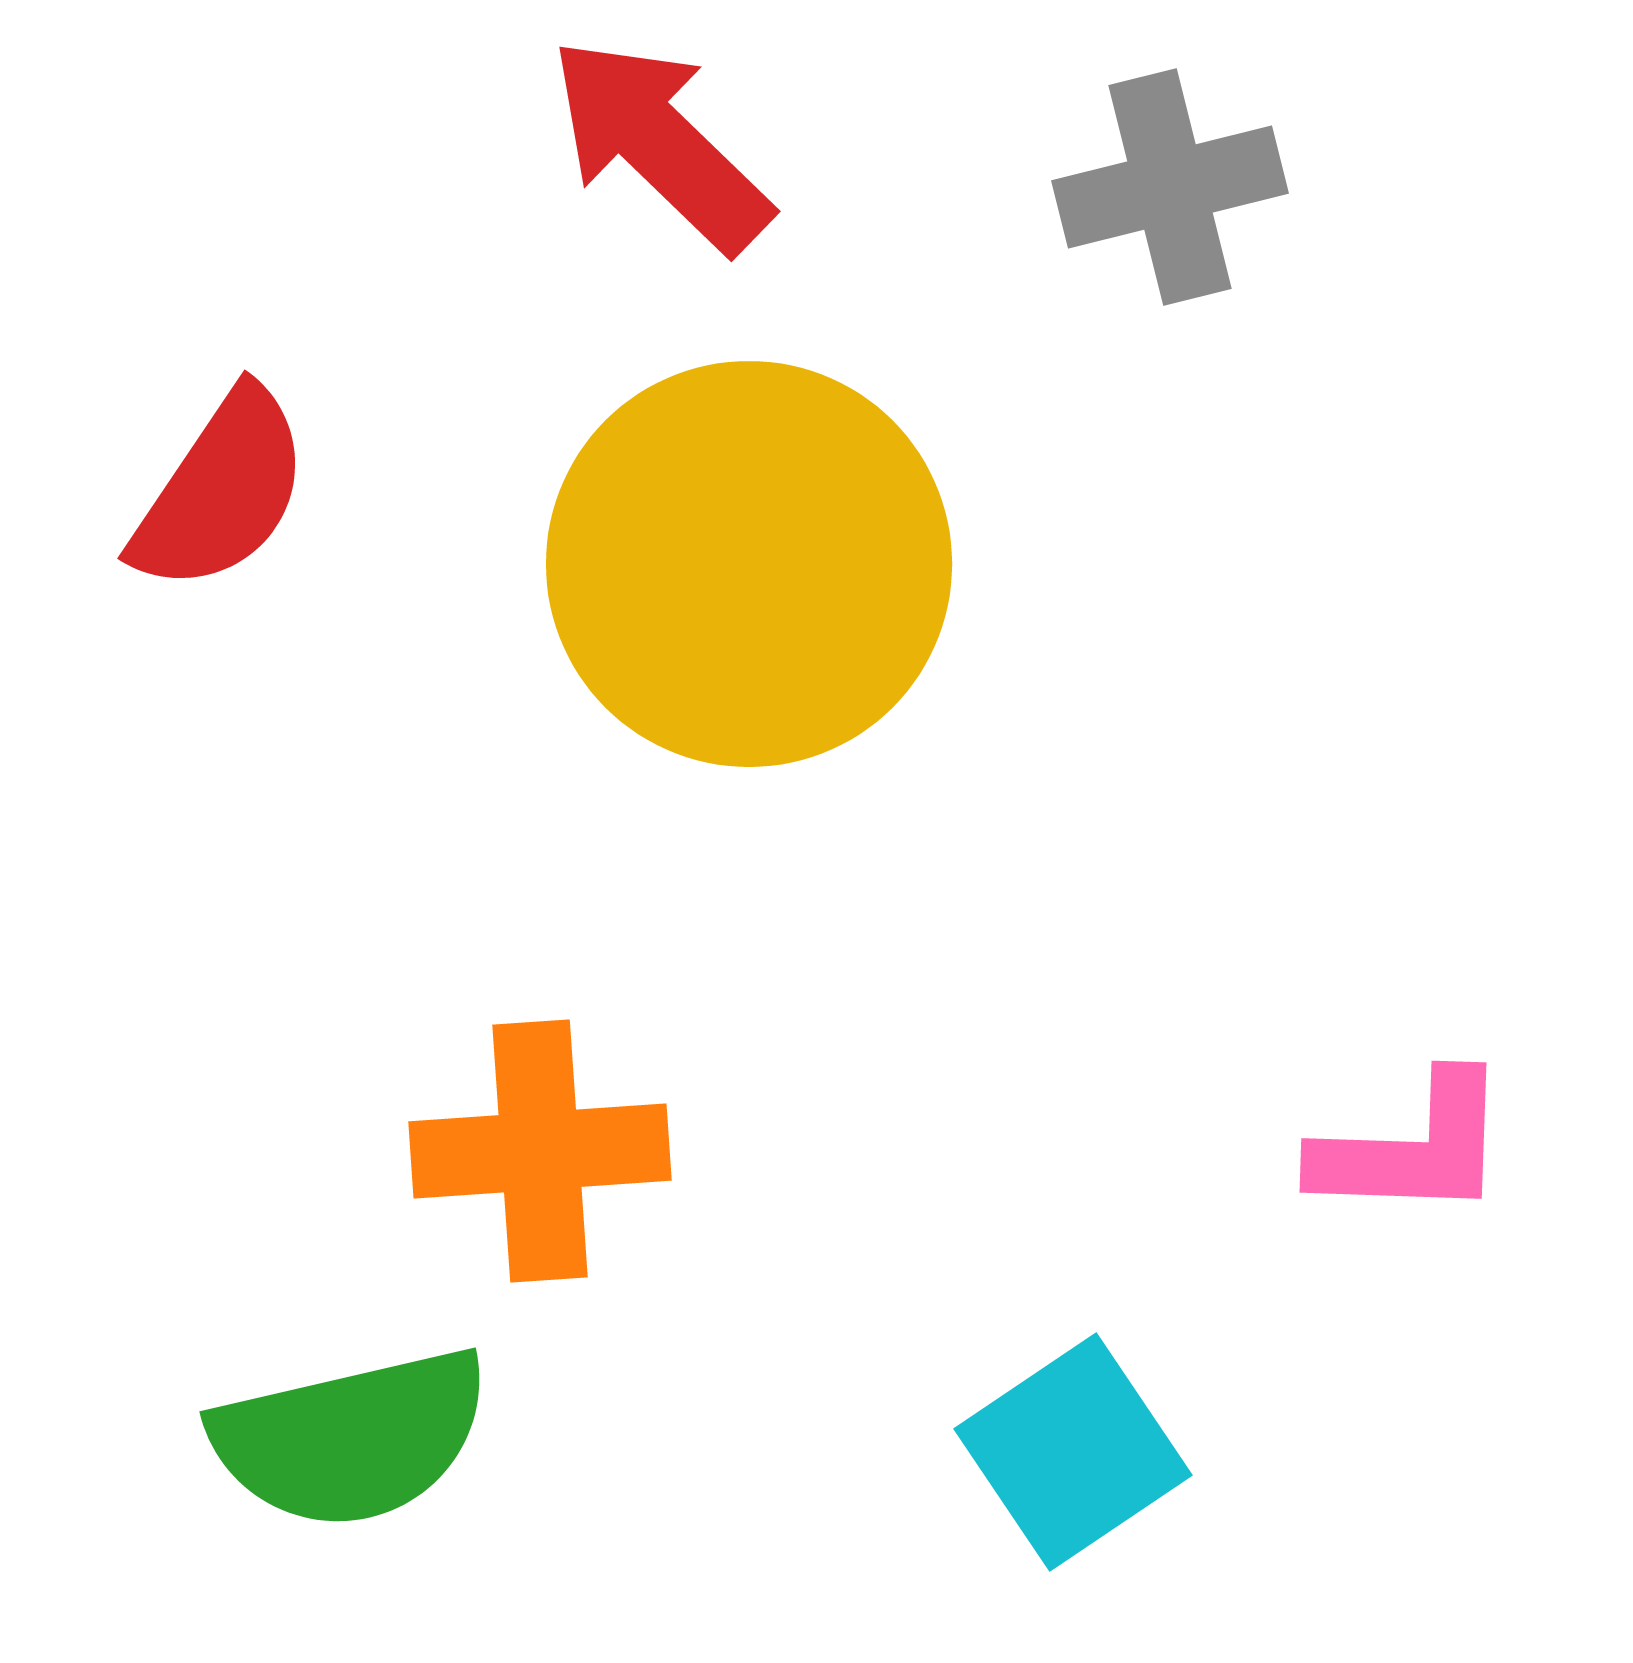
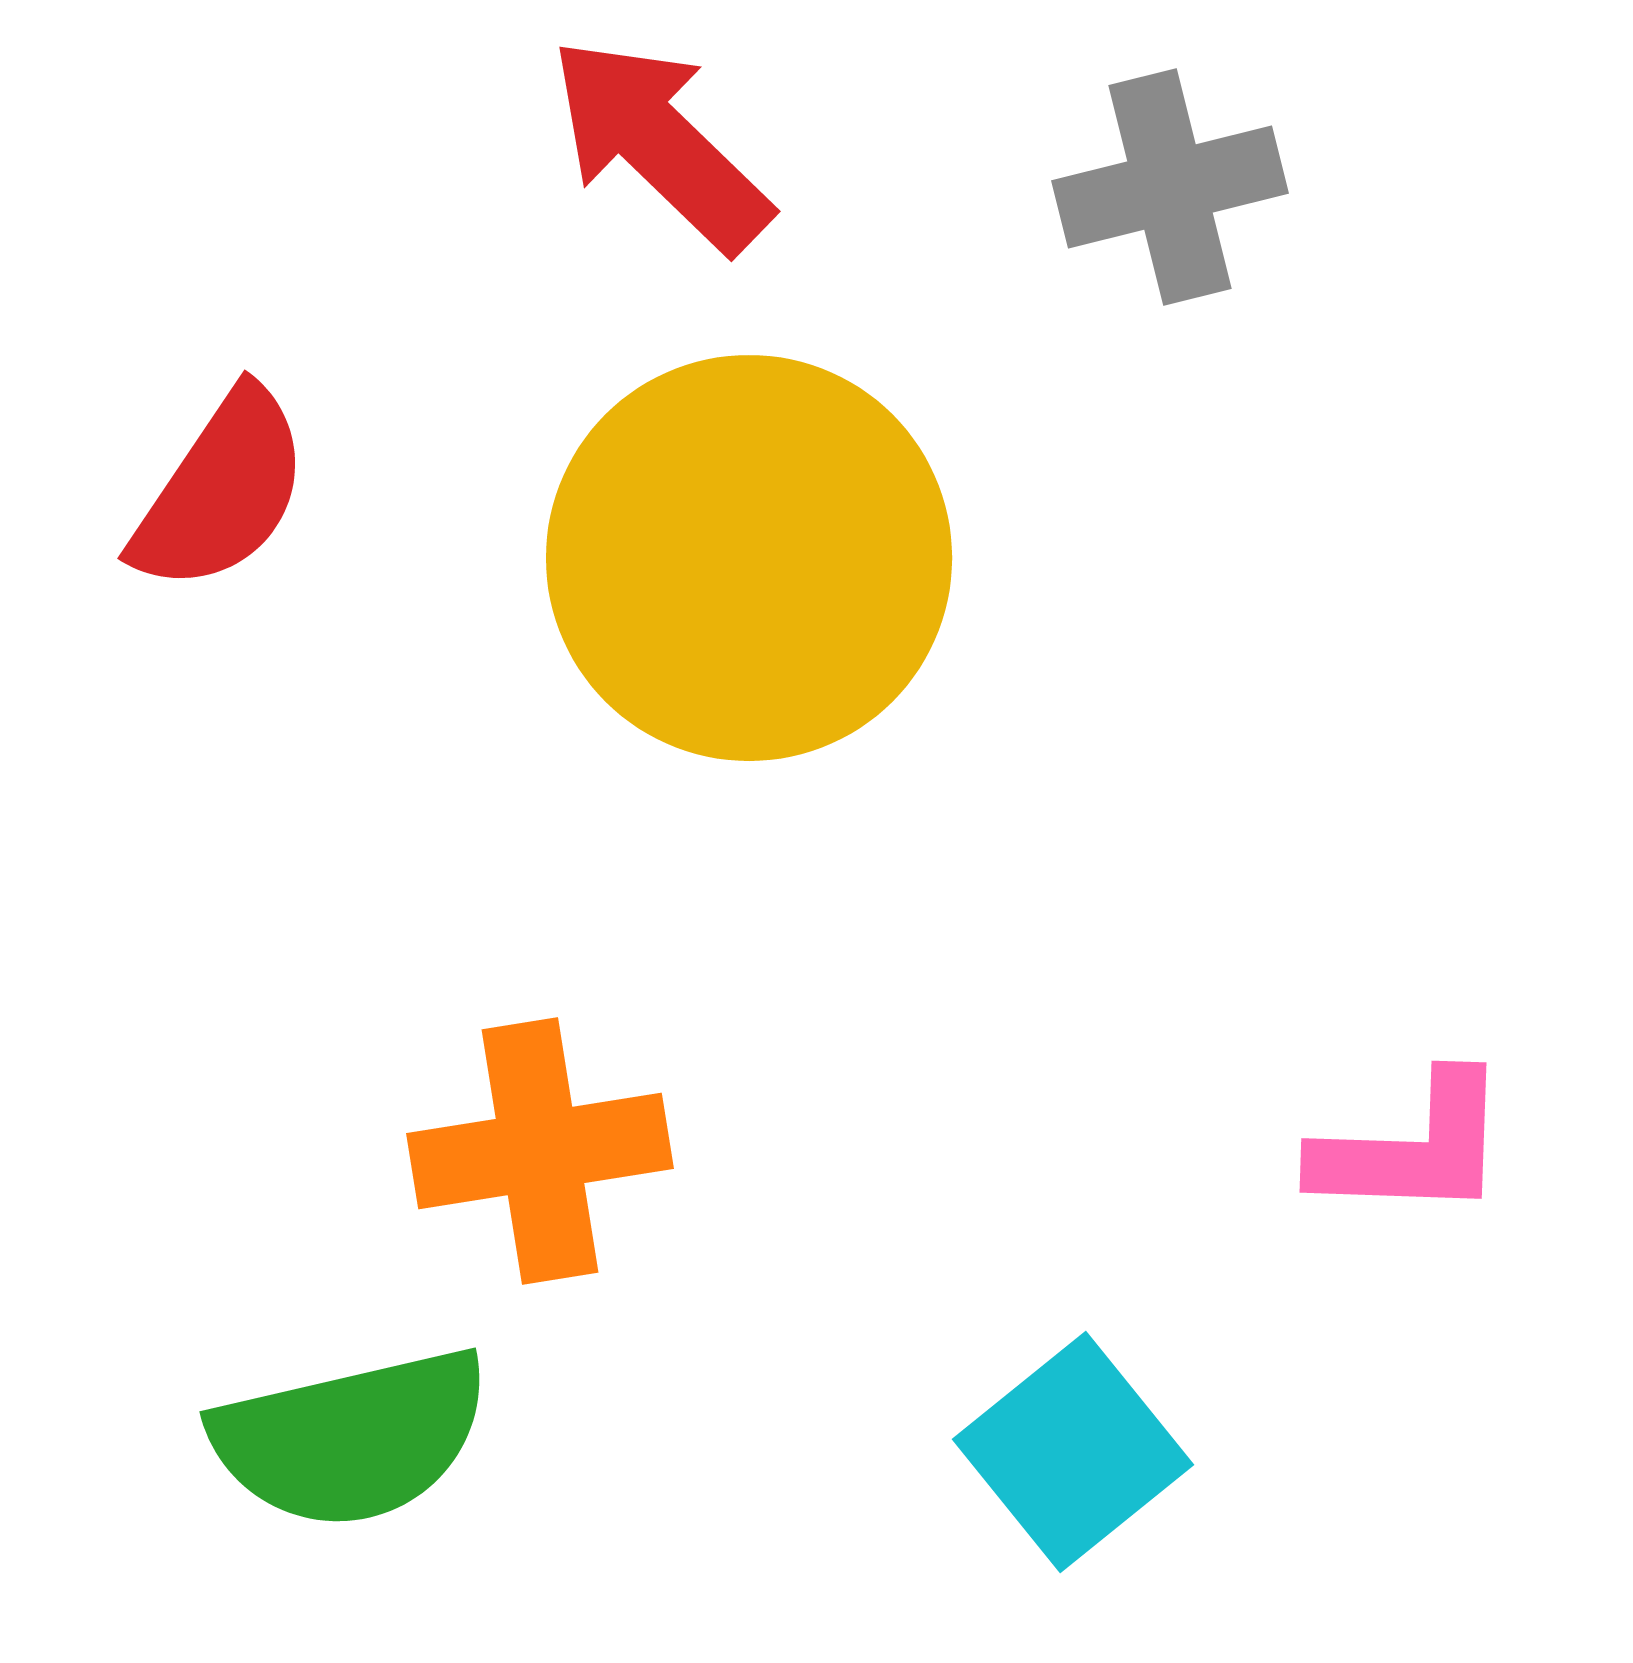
yellow circle: moved 6 px up
orange cross: rotated 5 degrees counterclockwise
cyan square: rotated 5 degrees counterclockwise
